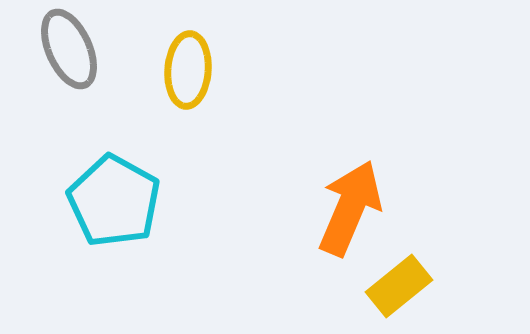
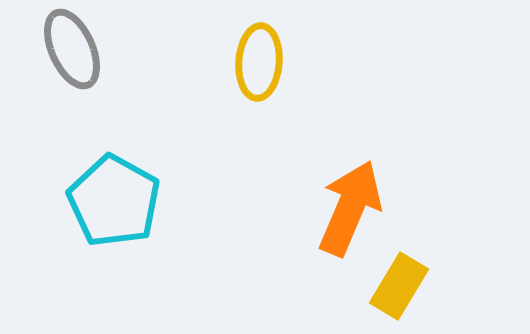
gray ellipse: moved 3 px right
yellow ellipse: moved 71 px right, 8 px up
yellow rectangle: rotated 20 degrees counterclockwise
